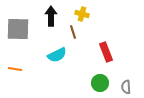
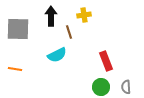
yellow cross: moved 2 px right, 1 px down; rotated 24 degrees counterclockwise
brown line: moved 4 px left
red rectangle: moved 9 px down
green circle: moved 1 px right, 4 px down
